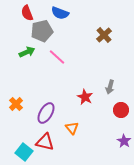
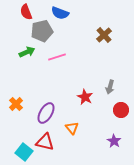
red semicircle: moved 1 px left, 1 px up
pink line: rotated 60 degrees counterclockwise
purple star: moved 10 px left
